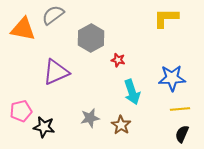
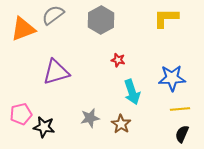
orange triangle: rotated 32 degrees counterclockwise
gray hexagon: moved 10 px right, 18 px up
purple triangle: rotated 8 degrees clockwise
pink pentagon: moved 3 px down
brown star: moved 1 px up
